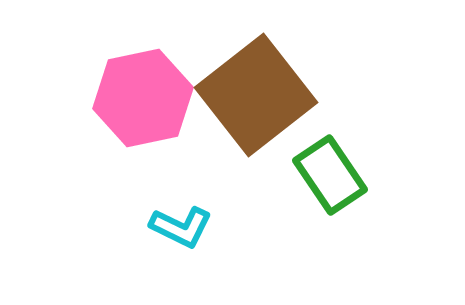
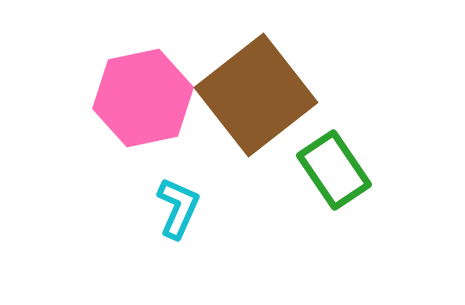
green rectangle: moved 4 px right, 5 px up
cyan L-shape: moved 3 px left, 19 px up; rotated 92 degrees counterclockwise
